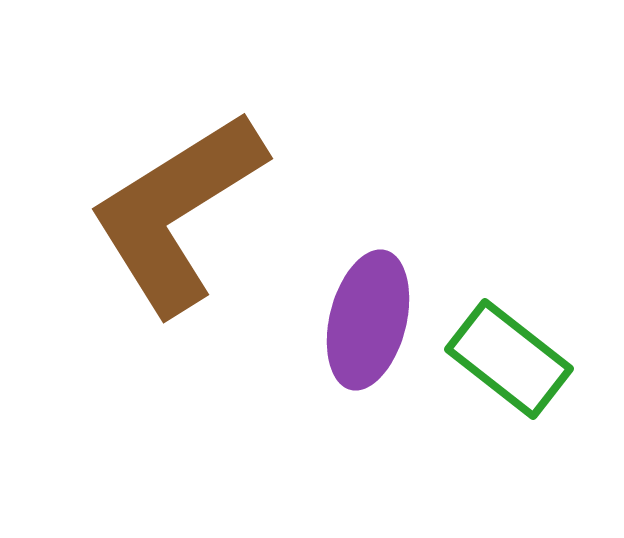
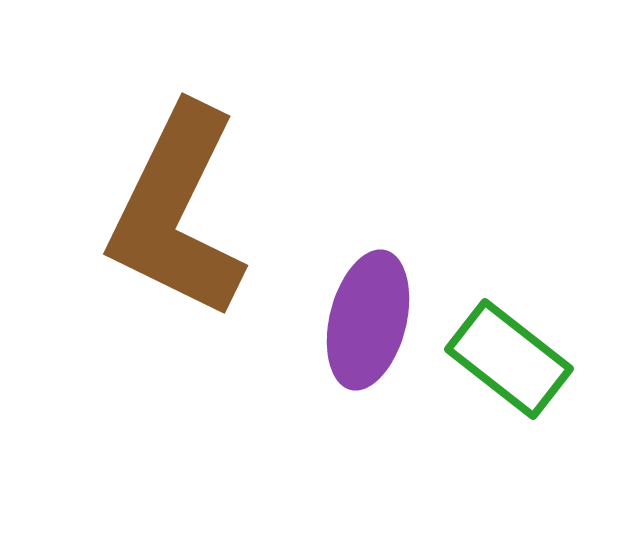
brown L-shape: rotated 32 degrees counterclockwise
